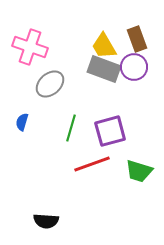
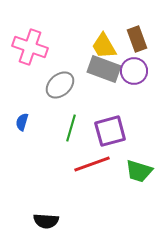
purple circle: moved 4 px down
gray ellipse: moved 10 px right, 1 px down
